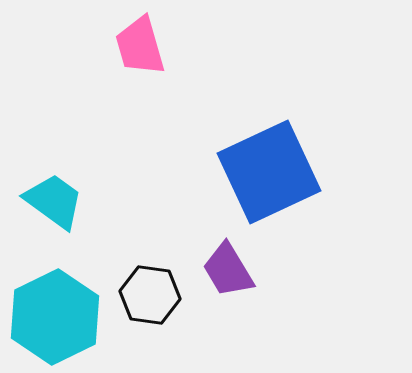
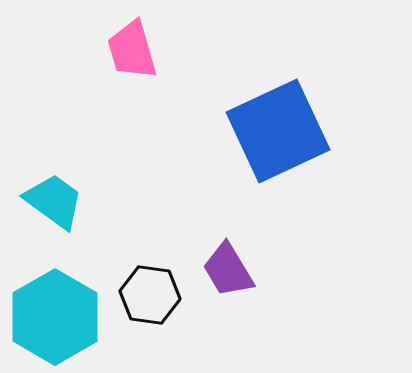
pink trapezoid: moved 8 px left, 4 px down
blue square: moved 9 px right, 41 px up
cyan hexagon: rotated 4 degrees counterclockwise
